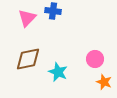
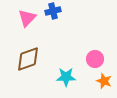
blue cross: rotated 21 degrees counterclockwise
brown diamond: rotated 8 degrees counterclockwise
cyan star: moved 8 px right, 5 px down; rotated 24 degrees counterclockwise
orange star: moved 1 px up
